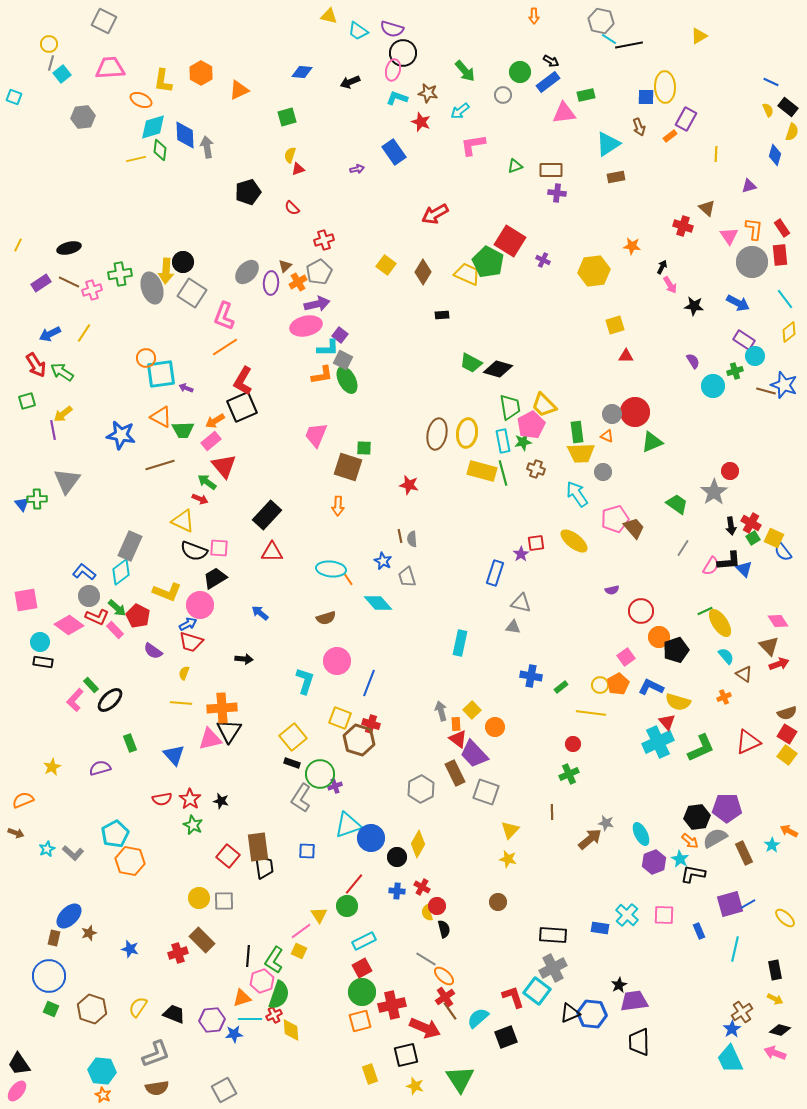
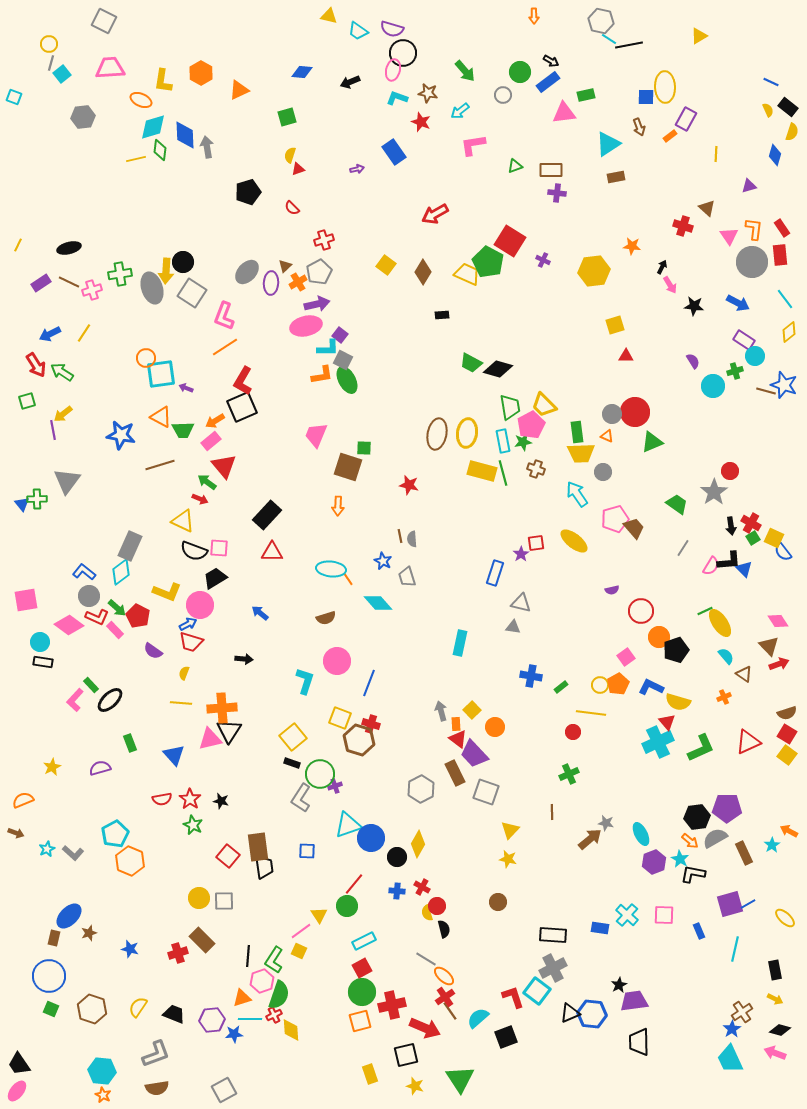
red circle at (573, 744): moved 12 px up
orange hexagon at (130, 861): rotated 12 degrees clockwise
